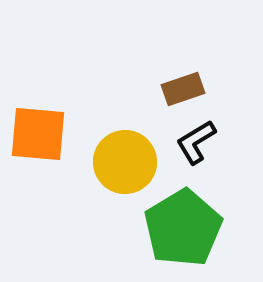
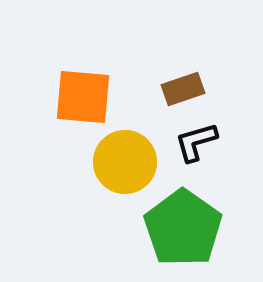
orange square: moved 45 px right, 37 px up
black L-shape: rotated 15 degrees clockwise
green pentagon: rotated 6 degrees counterclockwise
